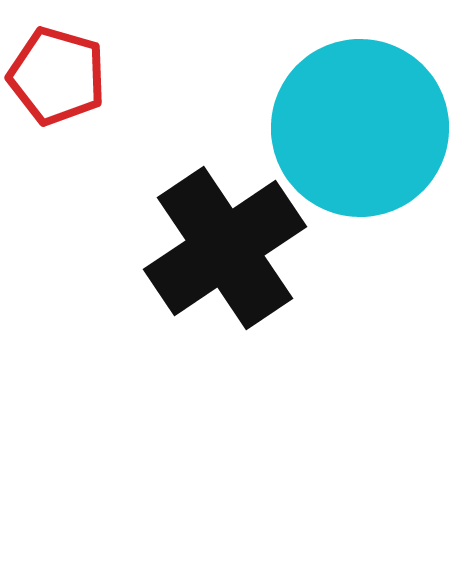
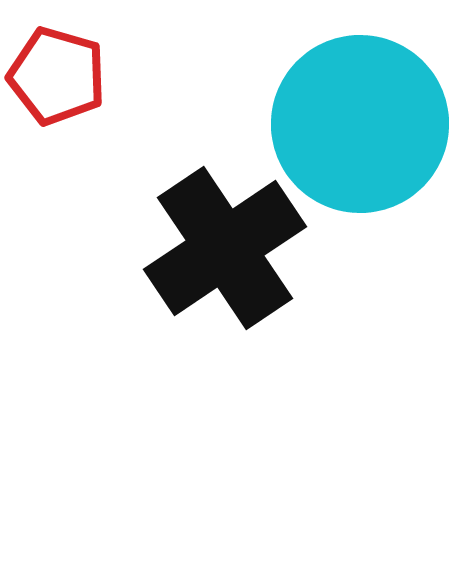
cyan circle: moved 4 px up
